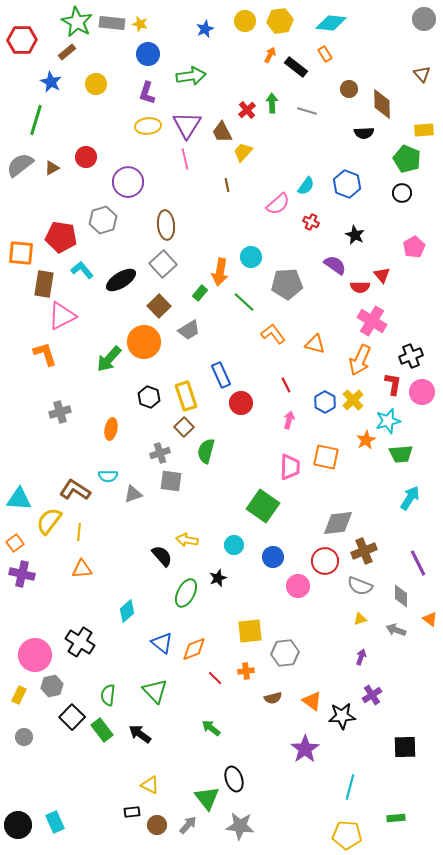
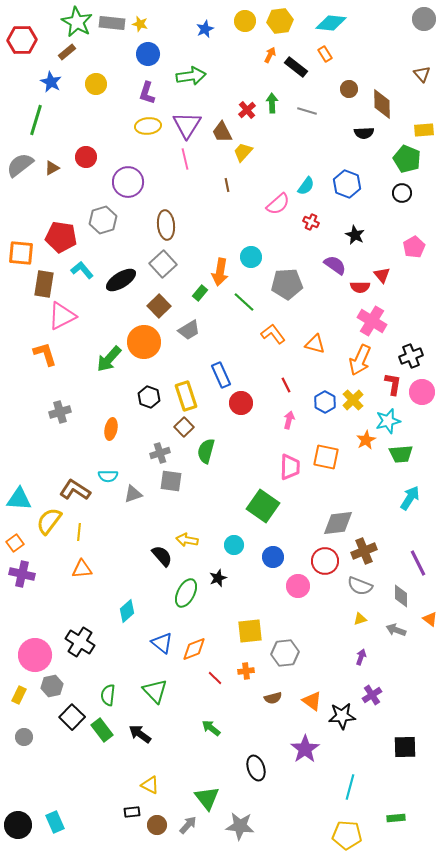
black ellipse at (234, 779): moved 22 px right, 11 px up
